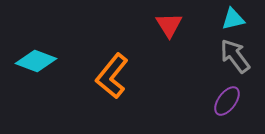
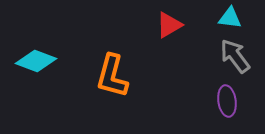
cyan triangle: moved 3 px left, 1 px up; rotated 20 degrees clockwise
red triangle: rotated 32 degrees clockwise
orange L-shape: rotated 24 degrees counterclockwise
purple ellipse: rotated 44 degrees counterclockwise
